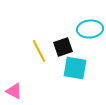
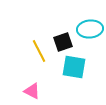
black square: moved 5 px up
cyan square: moved 1 px left, 1 px up
pink triangle: moved 18 px right
